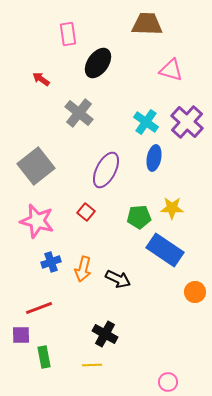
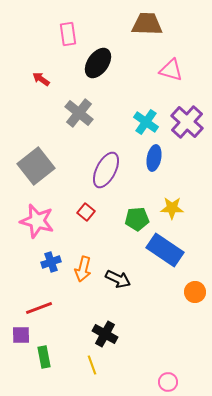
green pentagon: moved 2 px left, 2 px down
yellow line: rotated 72 degrees clockwise
